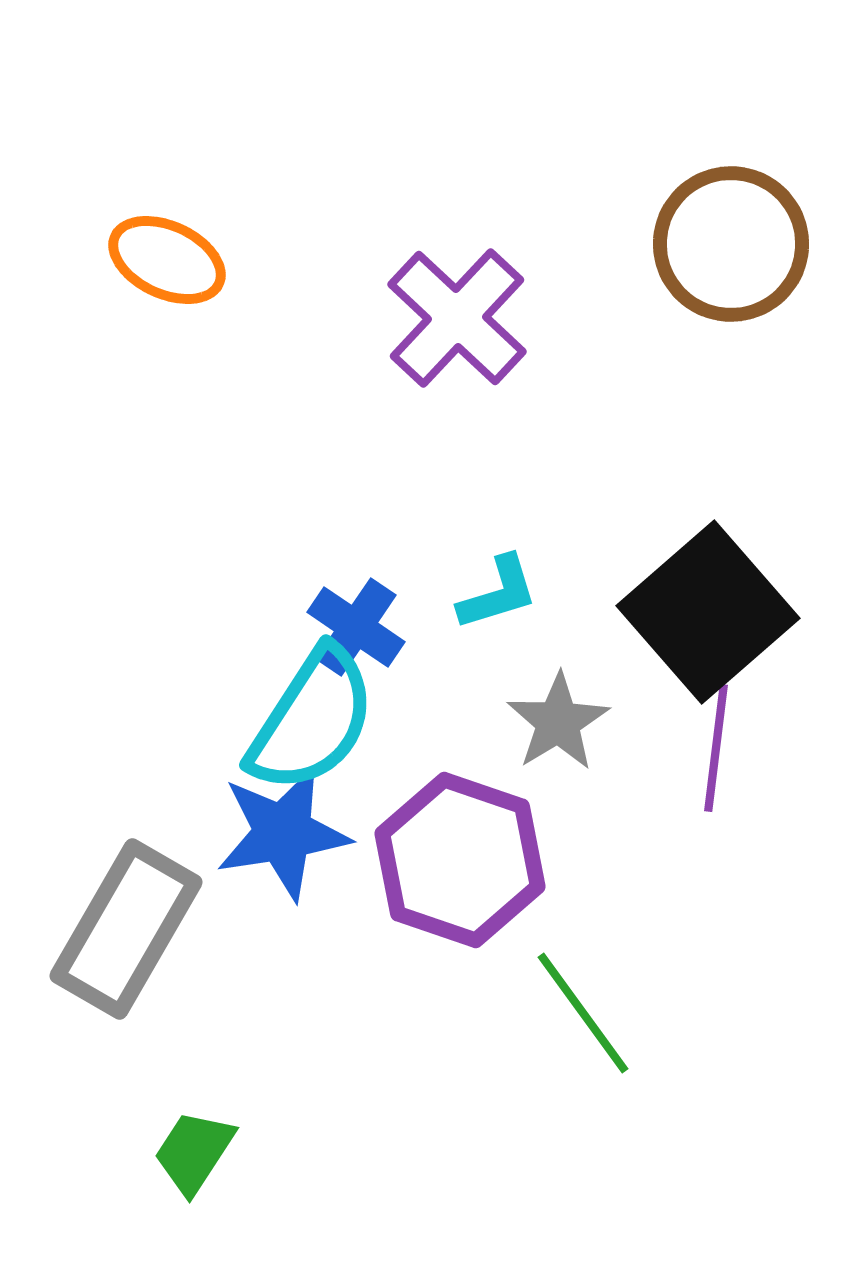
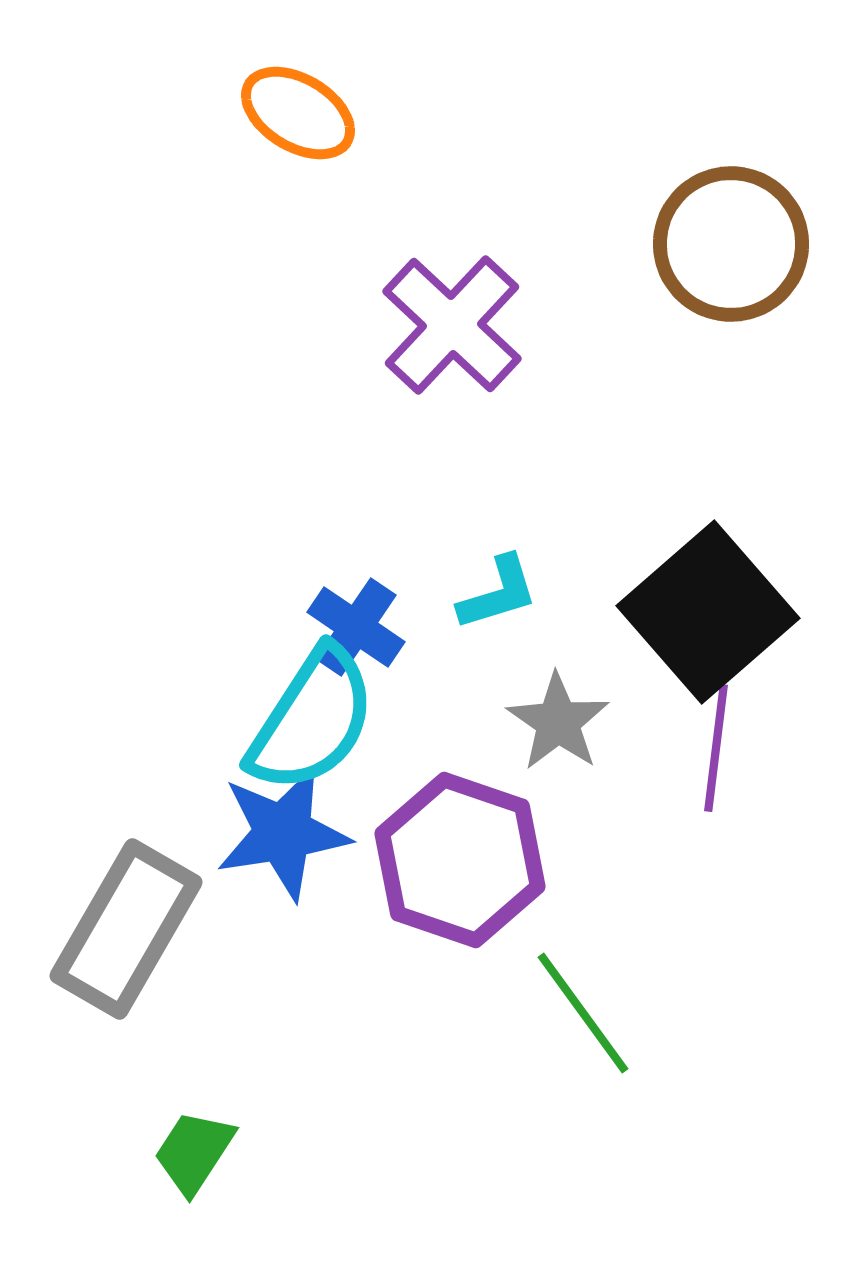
orange ellipse: moved 131 px right, 147 px up; rotated 6 degrees clockwise
purple cross: moved 5 px left, 7 px down
gray star: rotated 6 degrees counterclockwise
